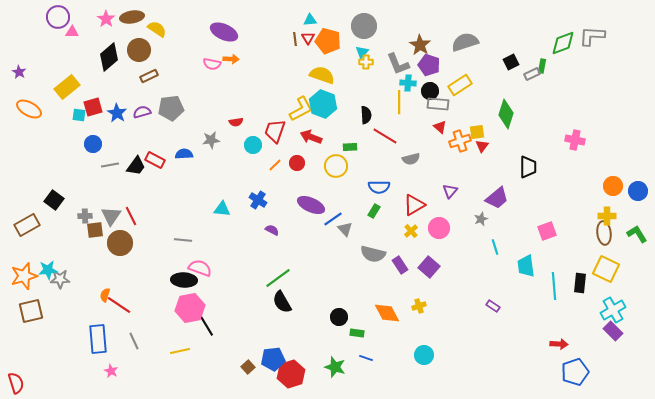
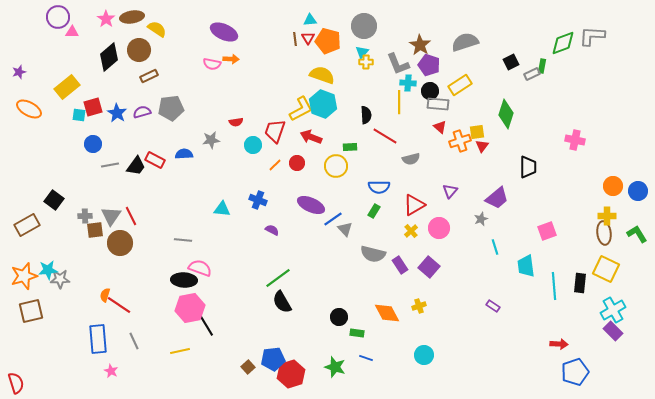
purple star at (19, 72): rotated 24 degrees clockwise
blue cross at (258, 200): rotated 12 degrees counterclockwise
